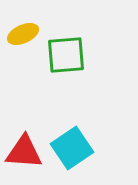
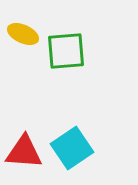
yellow ellipse: rotated 48 degrees clockwise
green square: moved 4 px up
